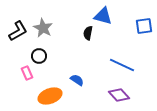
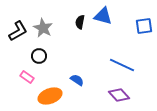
black semicircle: moved 8 px left, 11 px up
pink rectangle: moved 4 px down; rotated 32 degrees counterclockwise
